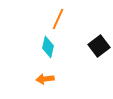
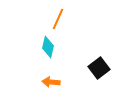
black square: moved 22 px down
orange arrow: moved 6 px right, 3 px down; rotated 12 degrees clockwise
